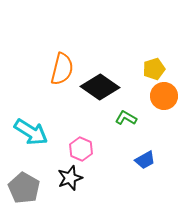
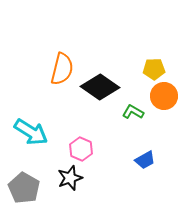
yellow pentagon: rotated 15 degrees clockwise
green L-shape: moved 7 px right, 6 px up
